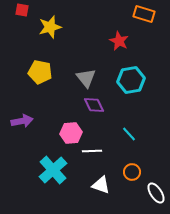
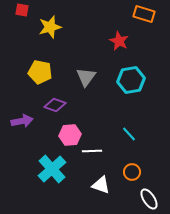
gray triangle: moved 1 px up; rotated 15 degrees clockwise
purple diamond: moved 39 px left; rotated 45 degrees counterclockwise
pink hexagon: moved 1 px left, 2 px down
cyan cross: moved 1 px left, 1 px up
white ellipse: moved 7 px left, 6 px down
